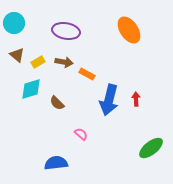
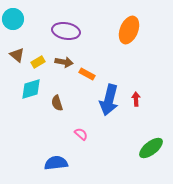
cyan circle: moved 1 px left, 4 px up
orange ellipse: rotated 56 degrees clockwise
brown semicircle: rotated 28 degrees clockwise
